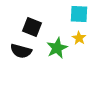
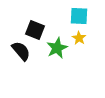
cyan square: moved 2 px down
black square: moved 3 px right, 3 px down
black semicircle: rotated 145 degrees counterclockwise
